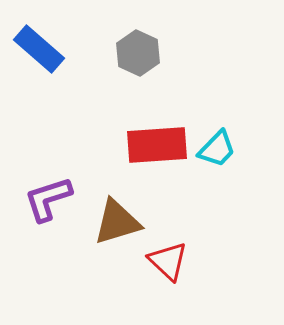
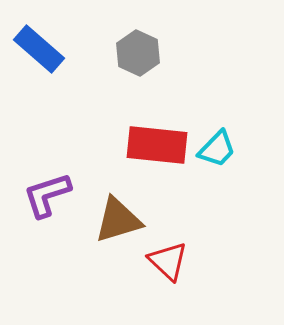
red rectangle: rotated 10 degrees clockwise
purple L-shape: moved 1 px left, 4 px up
brown triangle: moved 1 px right, 2 px up
